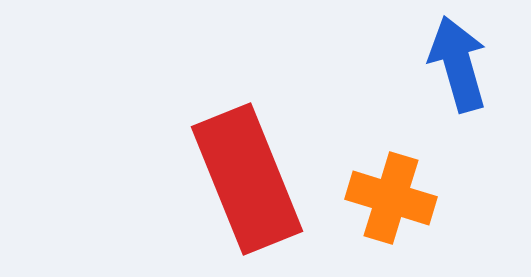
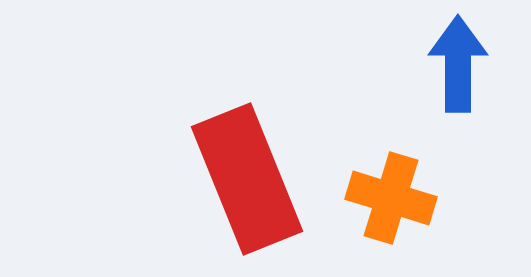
blue arrow: rotated 16 degrees clockwise
